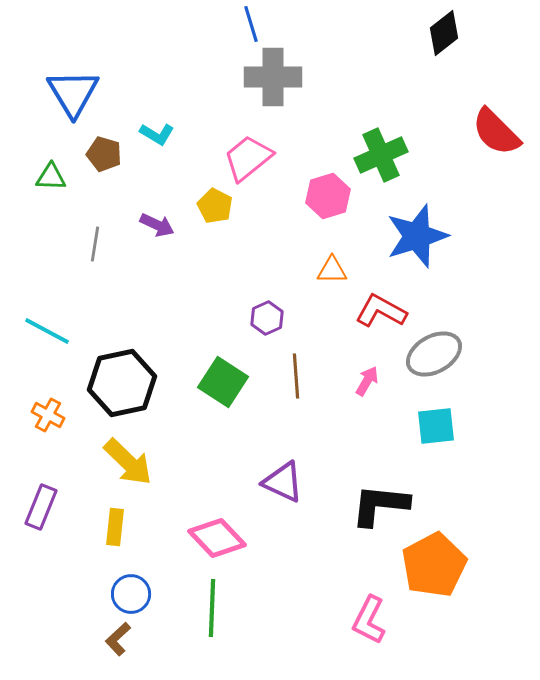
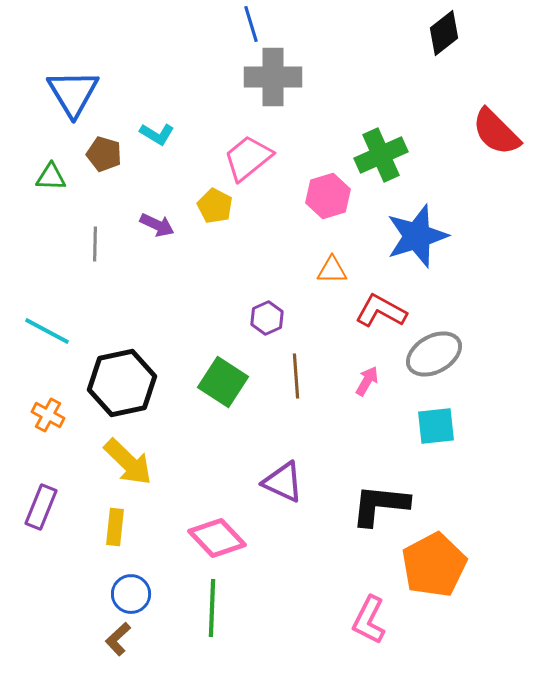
gray line: rotated 8 degrees counterclockwise
